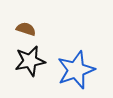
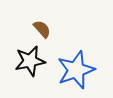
brown semicircle: moved 16 px right; rotated 30 degrees clockwise
